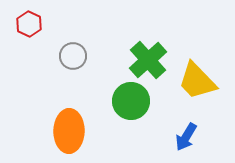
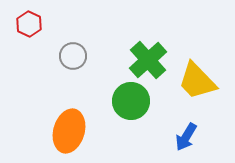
orange ellipse: rotated 15 degrees clockwise
